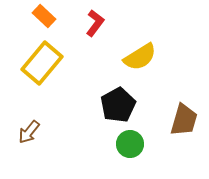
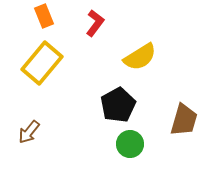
orange rectangle: rotated 25 degrees clockwise
